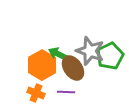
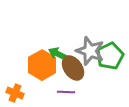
orange cross: moved 21 px left
